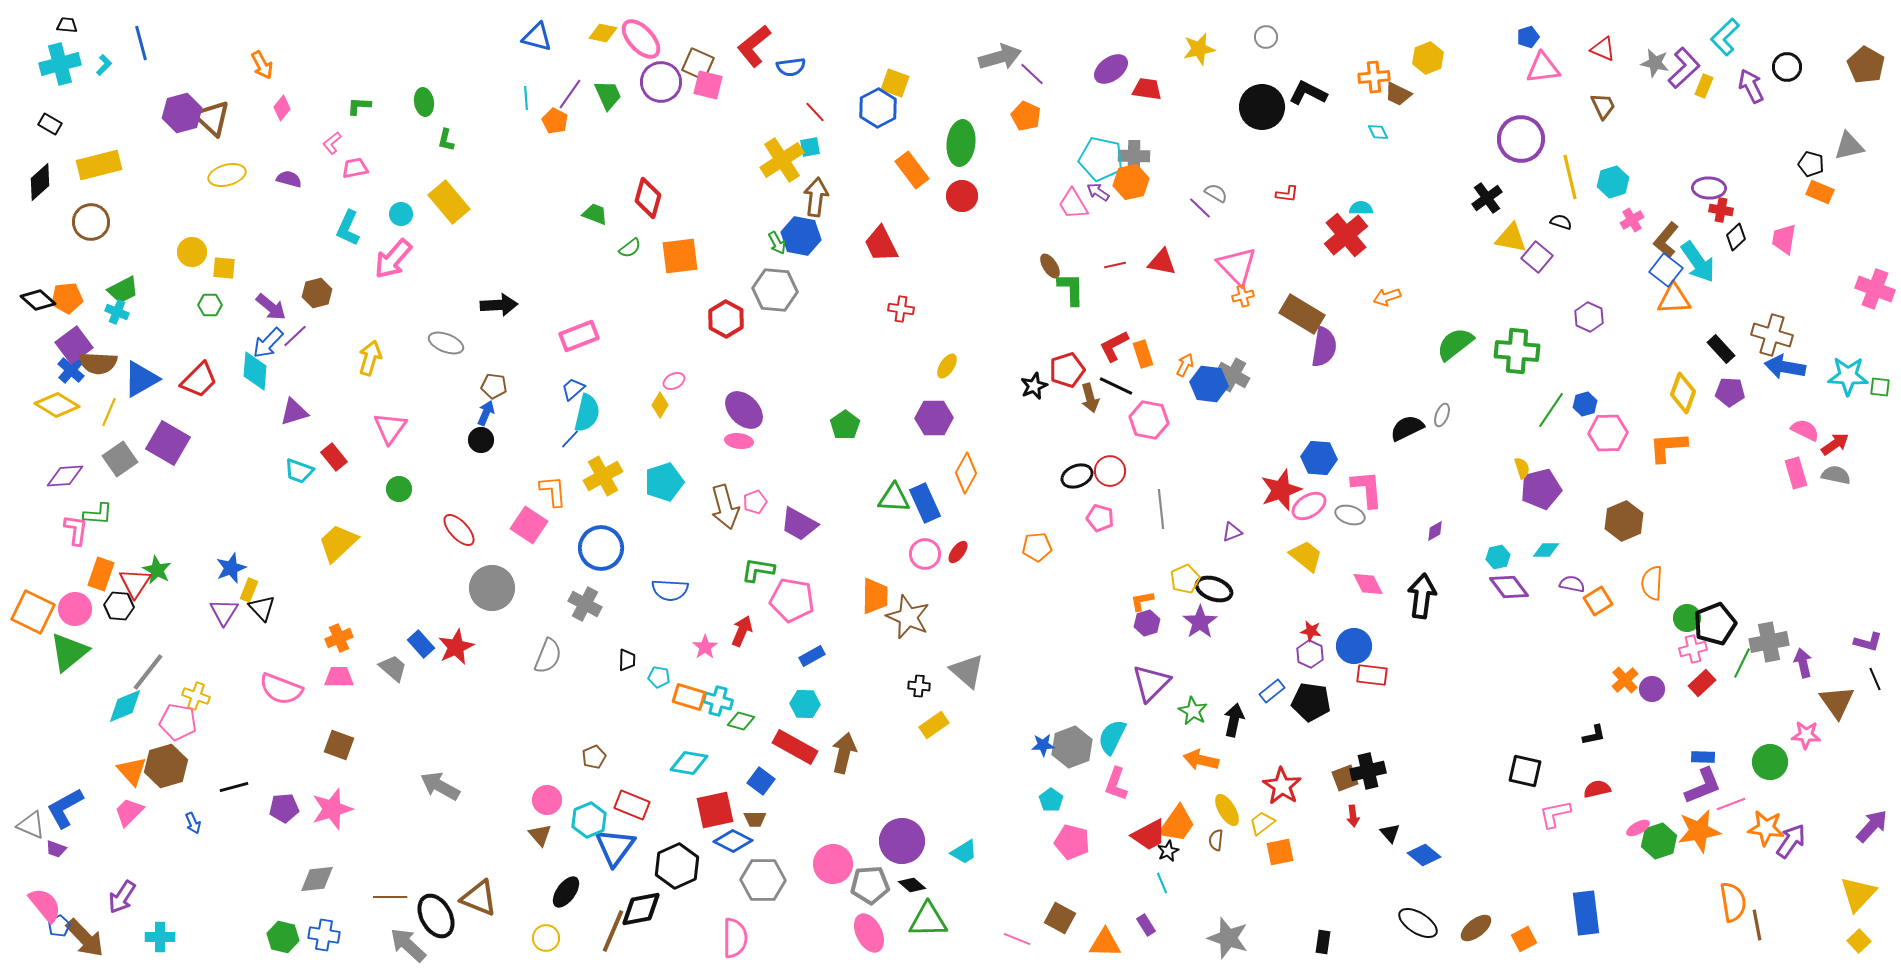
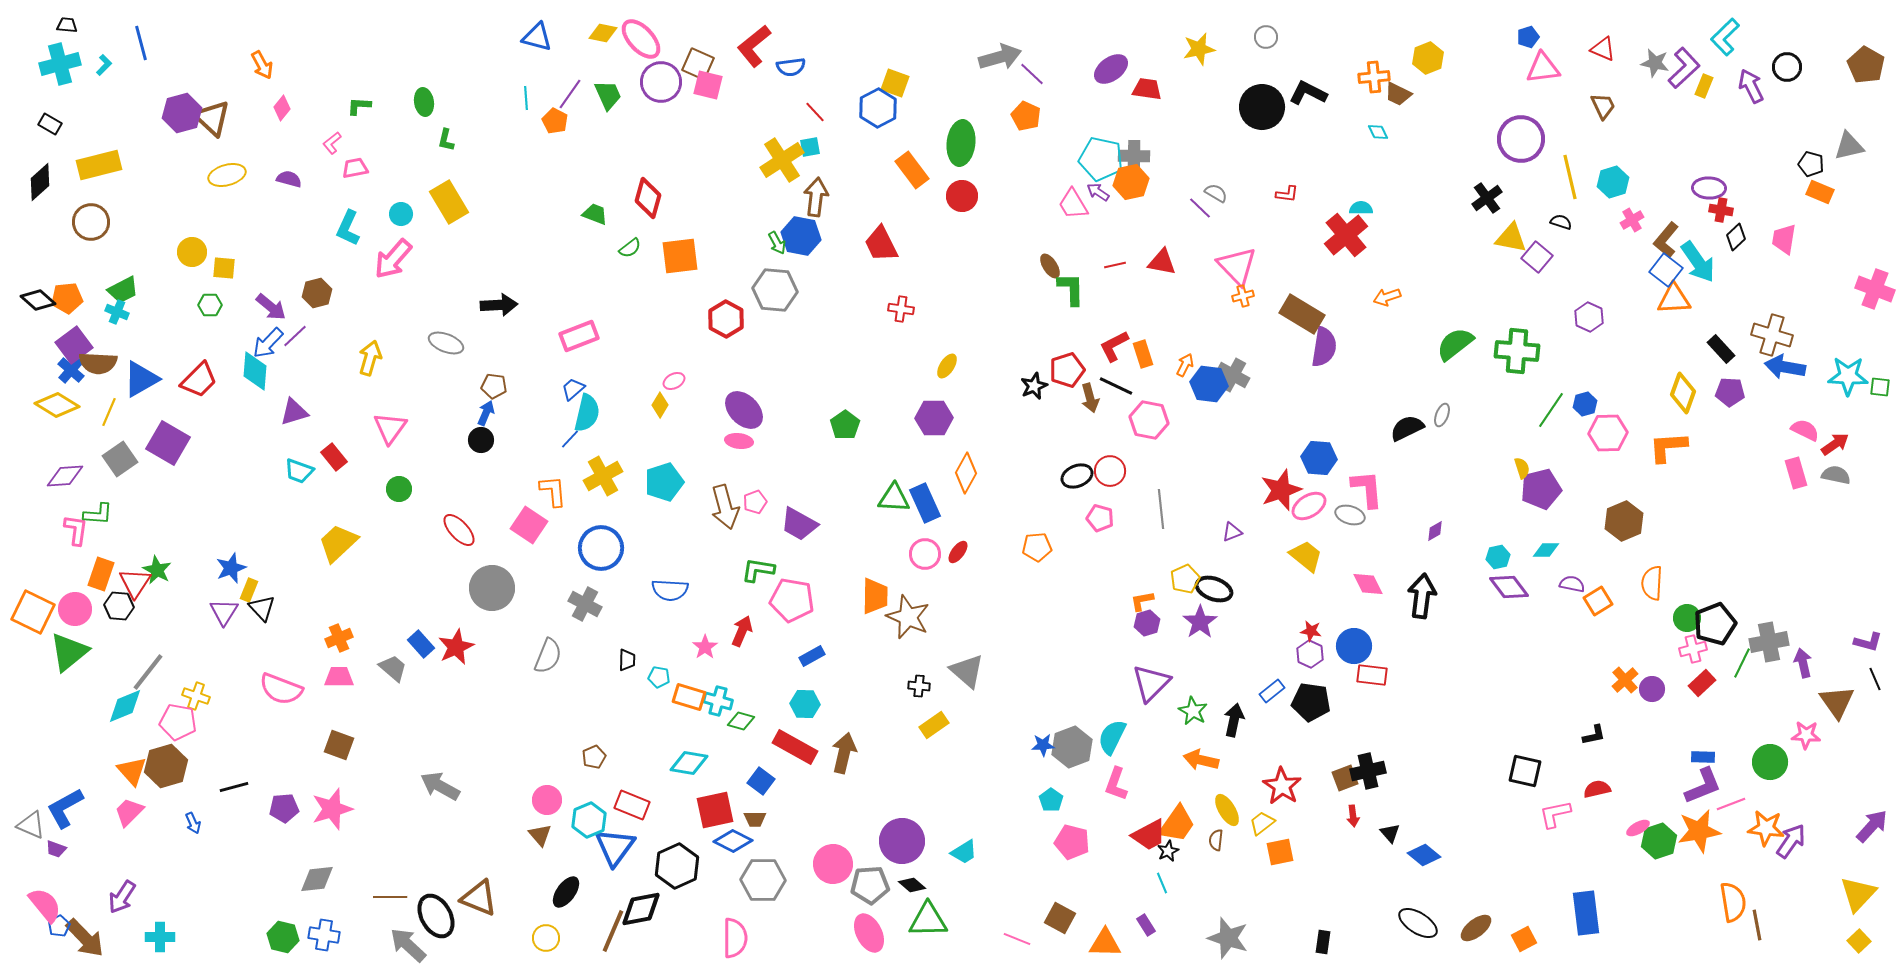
yellow rectangle at (449, 202): rotated 9 degrees clockwise
